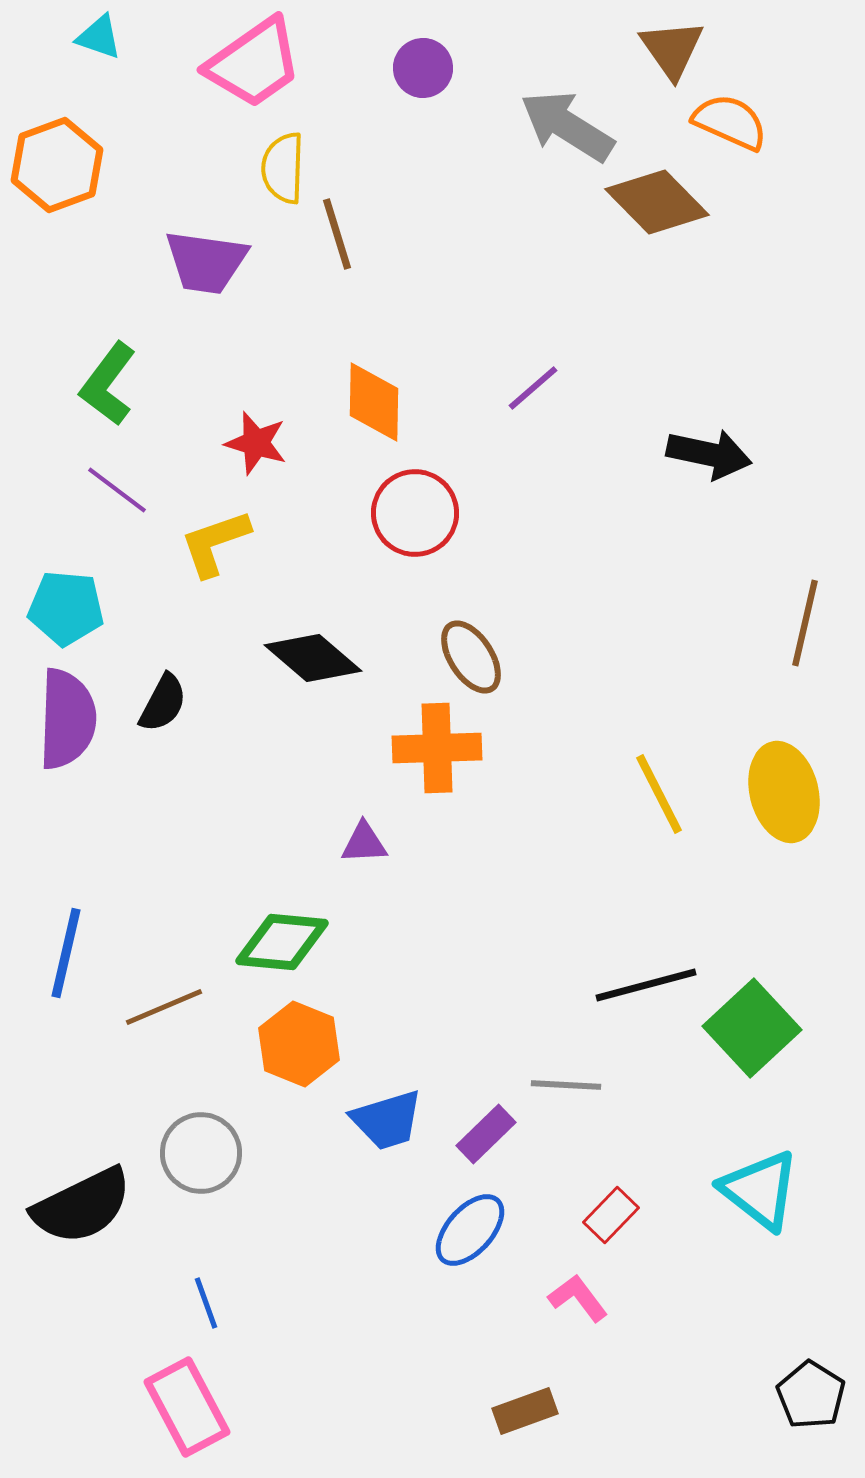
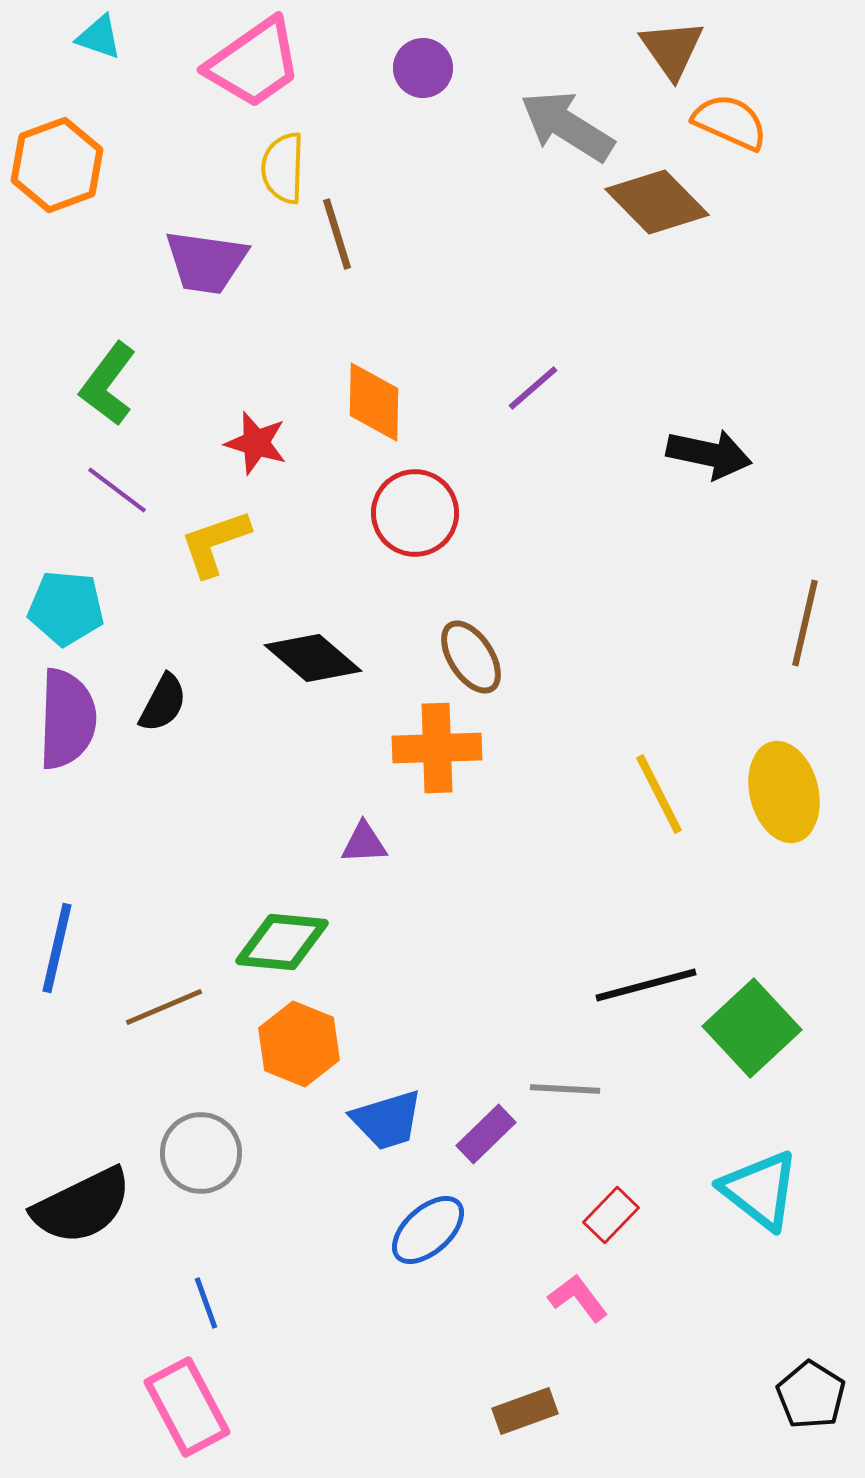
blue line at (66, 953): moved 9 px left, 5 px up
gray line at (566, 1085): moved 1 px left, 4 px down
blue ellipse at (470, 1230): moved 42 px left; rotated 6 degrees clockwise
